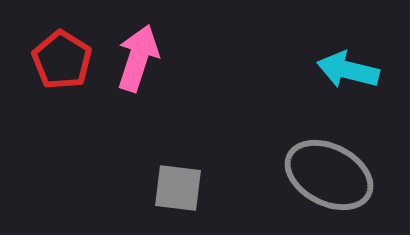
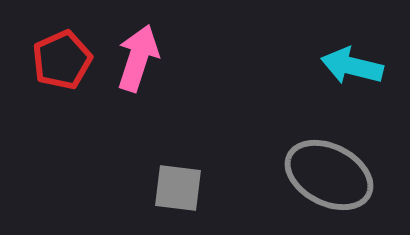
red pentagon: rotated 16 degrees clockwise
cyan arrow: moved 4 px right, 4 px up
